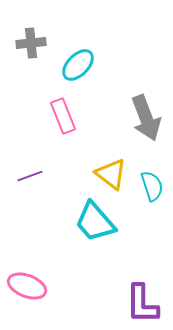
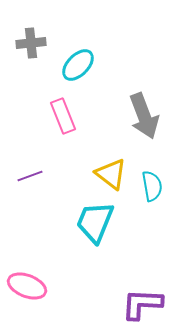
gray arrow: moved 2 px left, 2 px up
cyan semicircle: rotated 8 degrees clockwise
cyan trapezoid: rotated 63 degrees clockwise
purple L-shape: rotated 93 degrees clockwise
